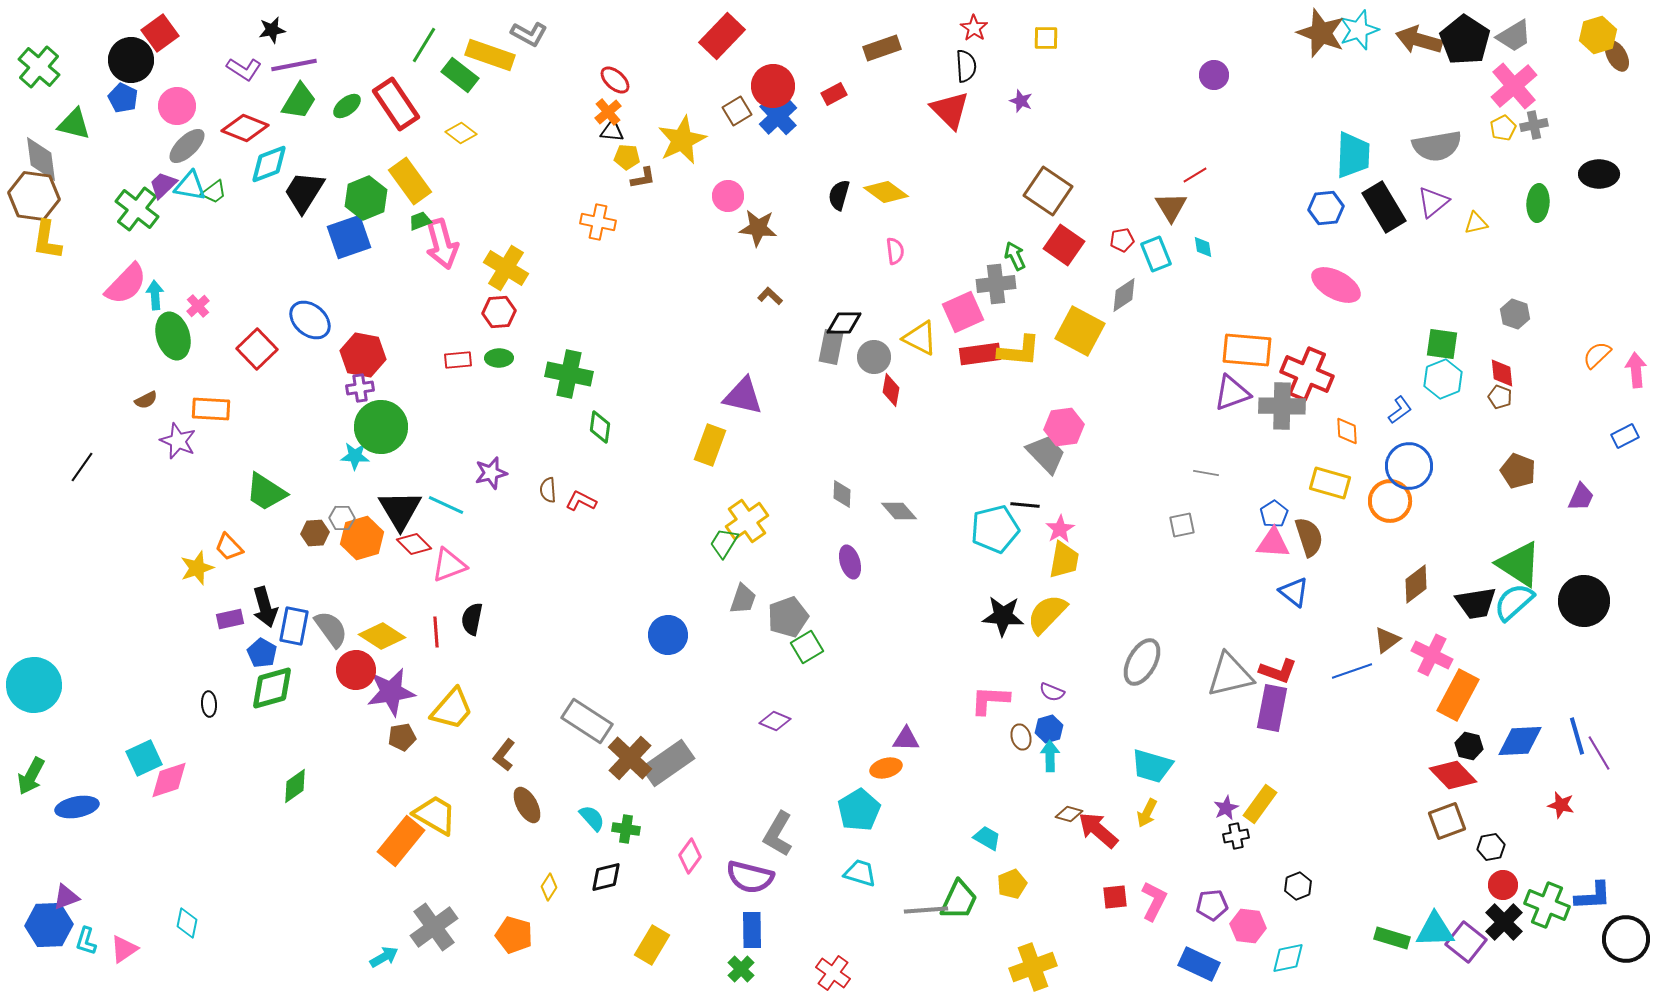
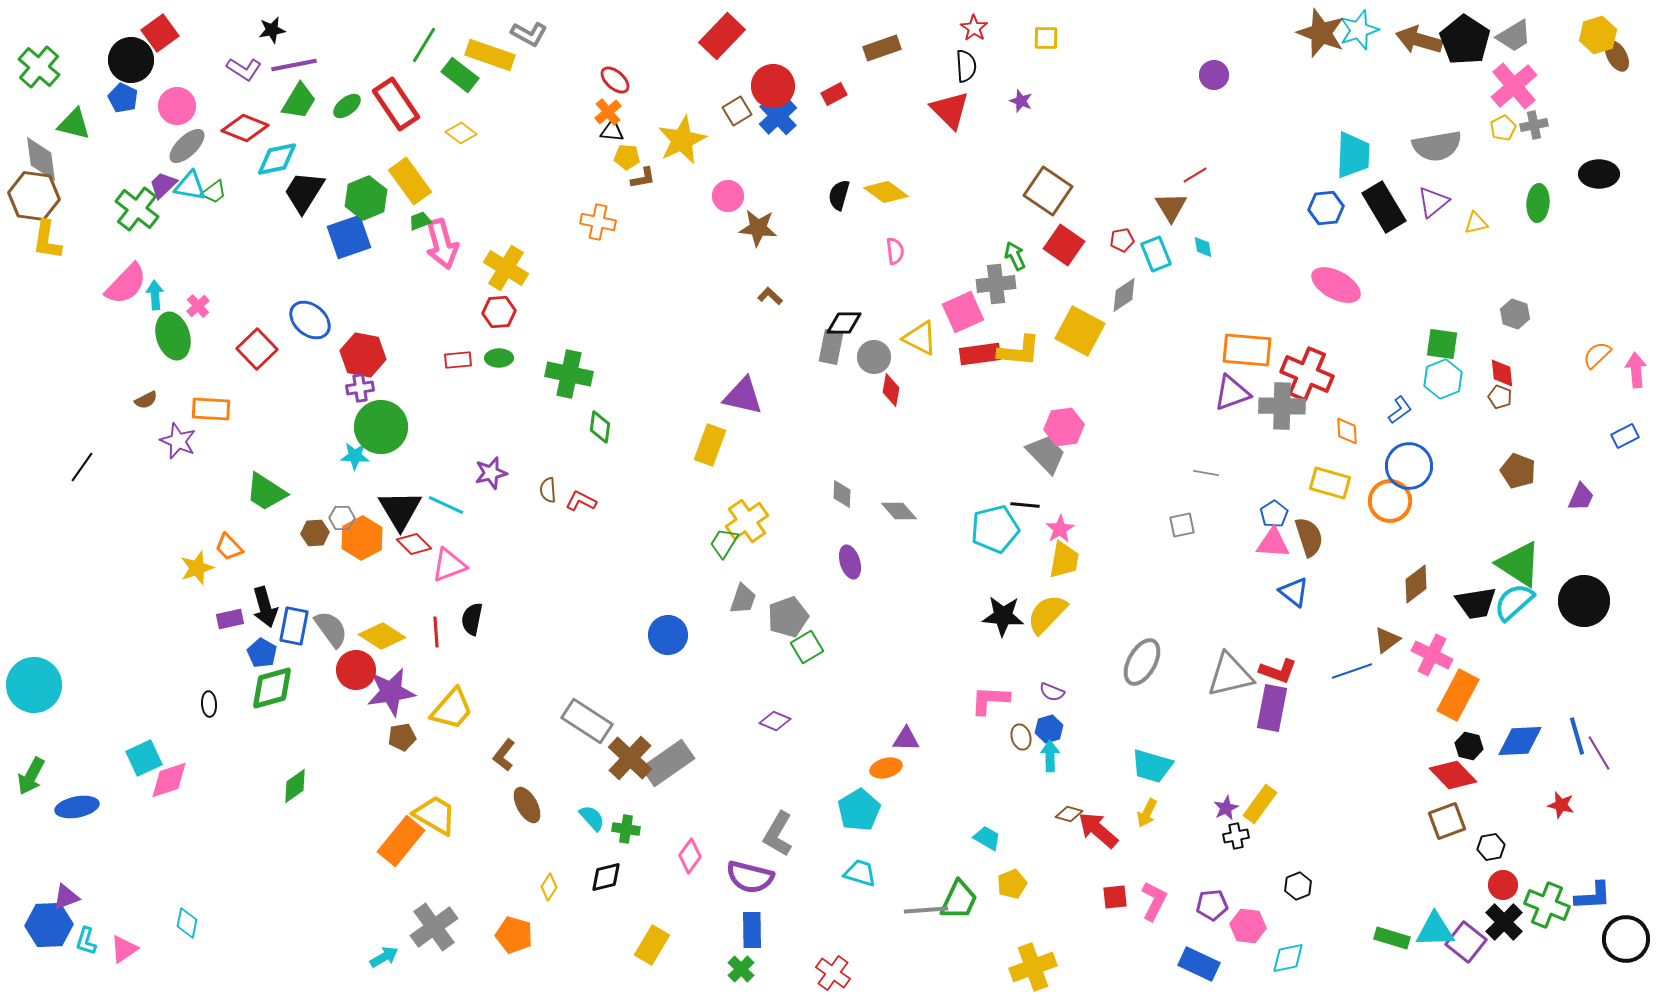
cyan diamond at (269, 164): moved 8 px right, 5 px up; rotated 9 degrees clockwise
orange hexagon at (362, 538): rotated 12 degrees counterclockwise
